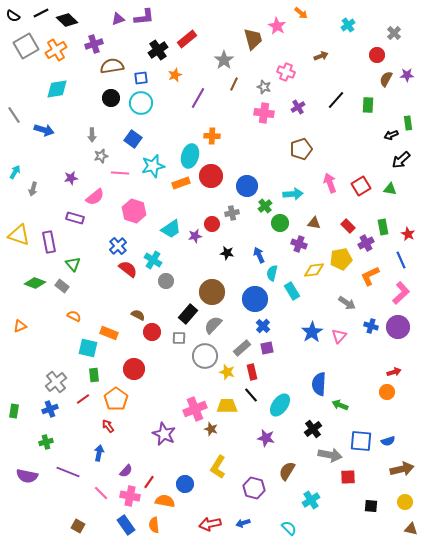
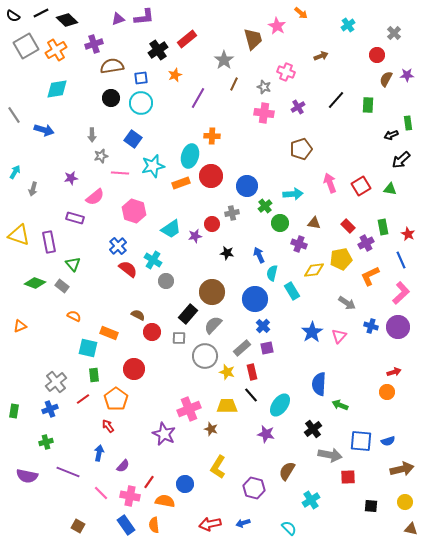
pink cross at (195, 409): moved 6 px left
purple star at (266, 438): moved 4 px up
purple semicircle at (126, 471): moved 3 px left, 5 px up
